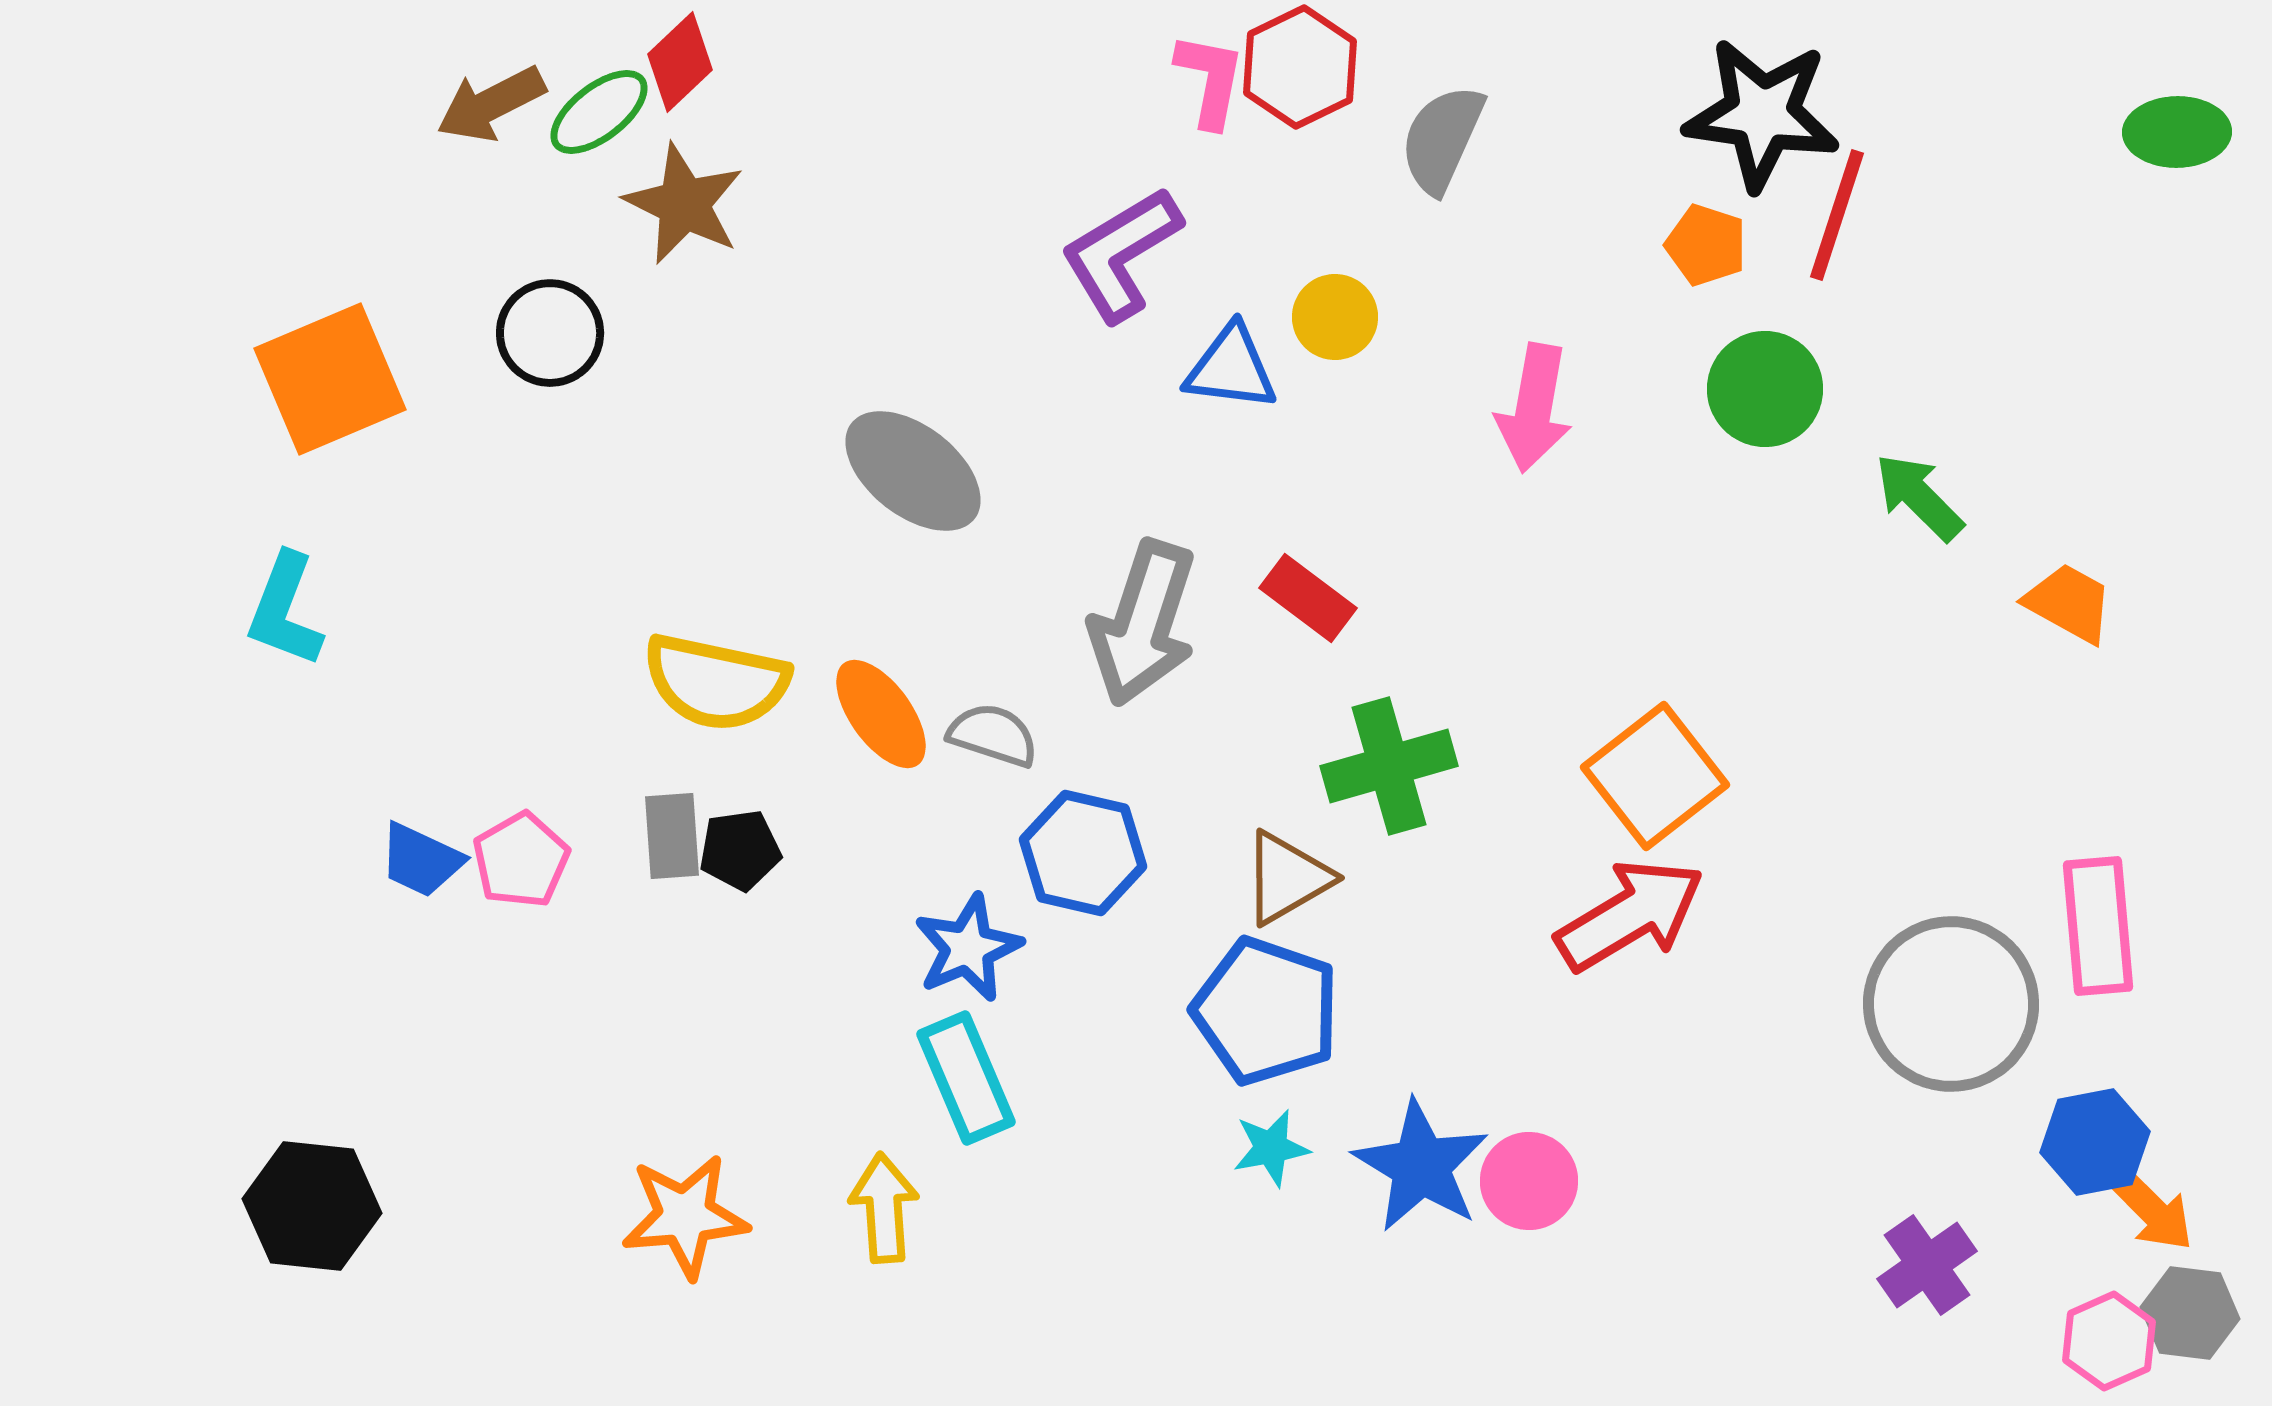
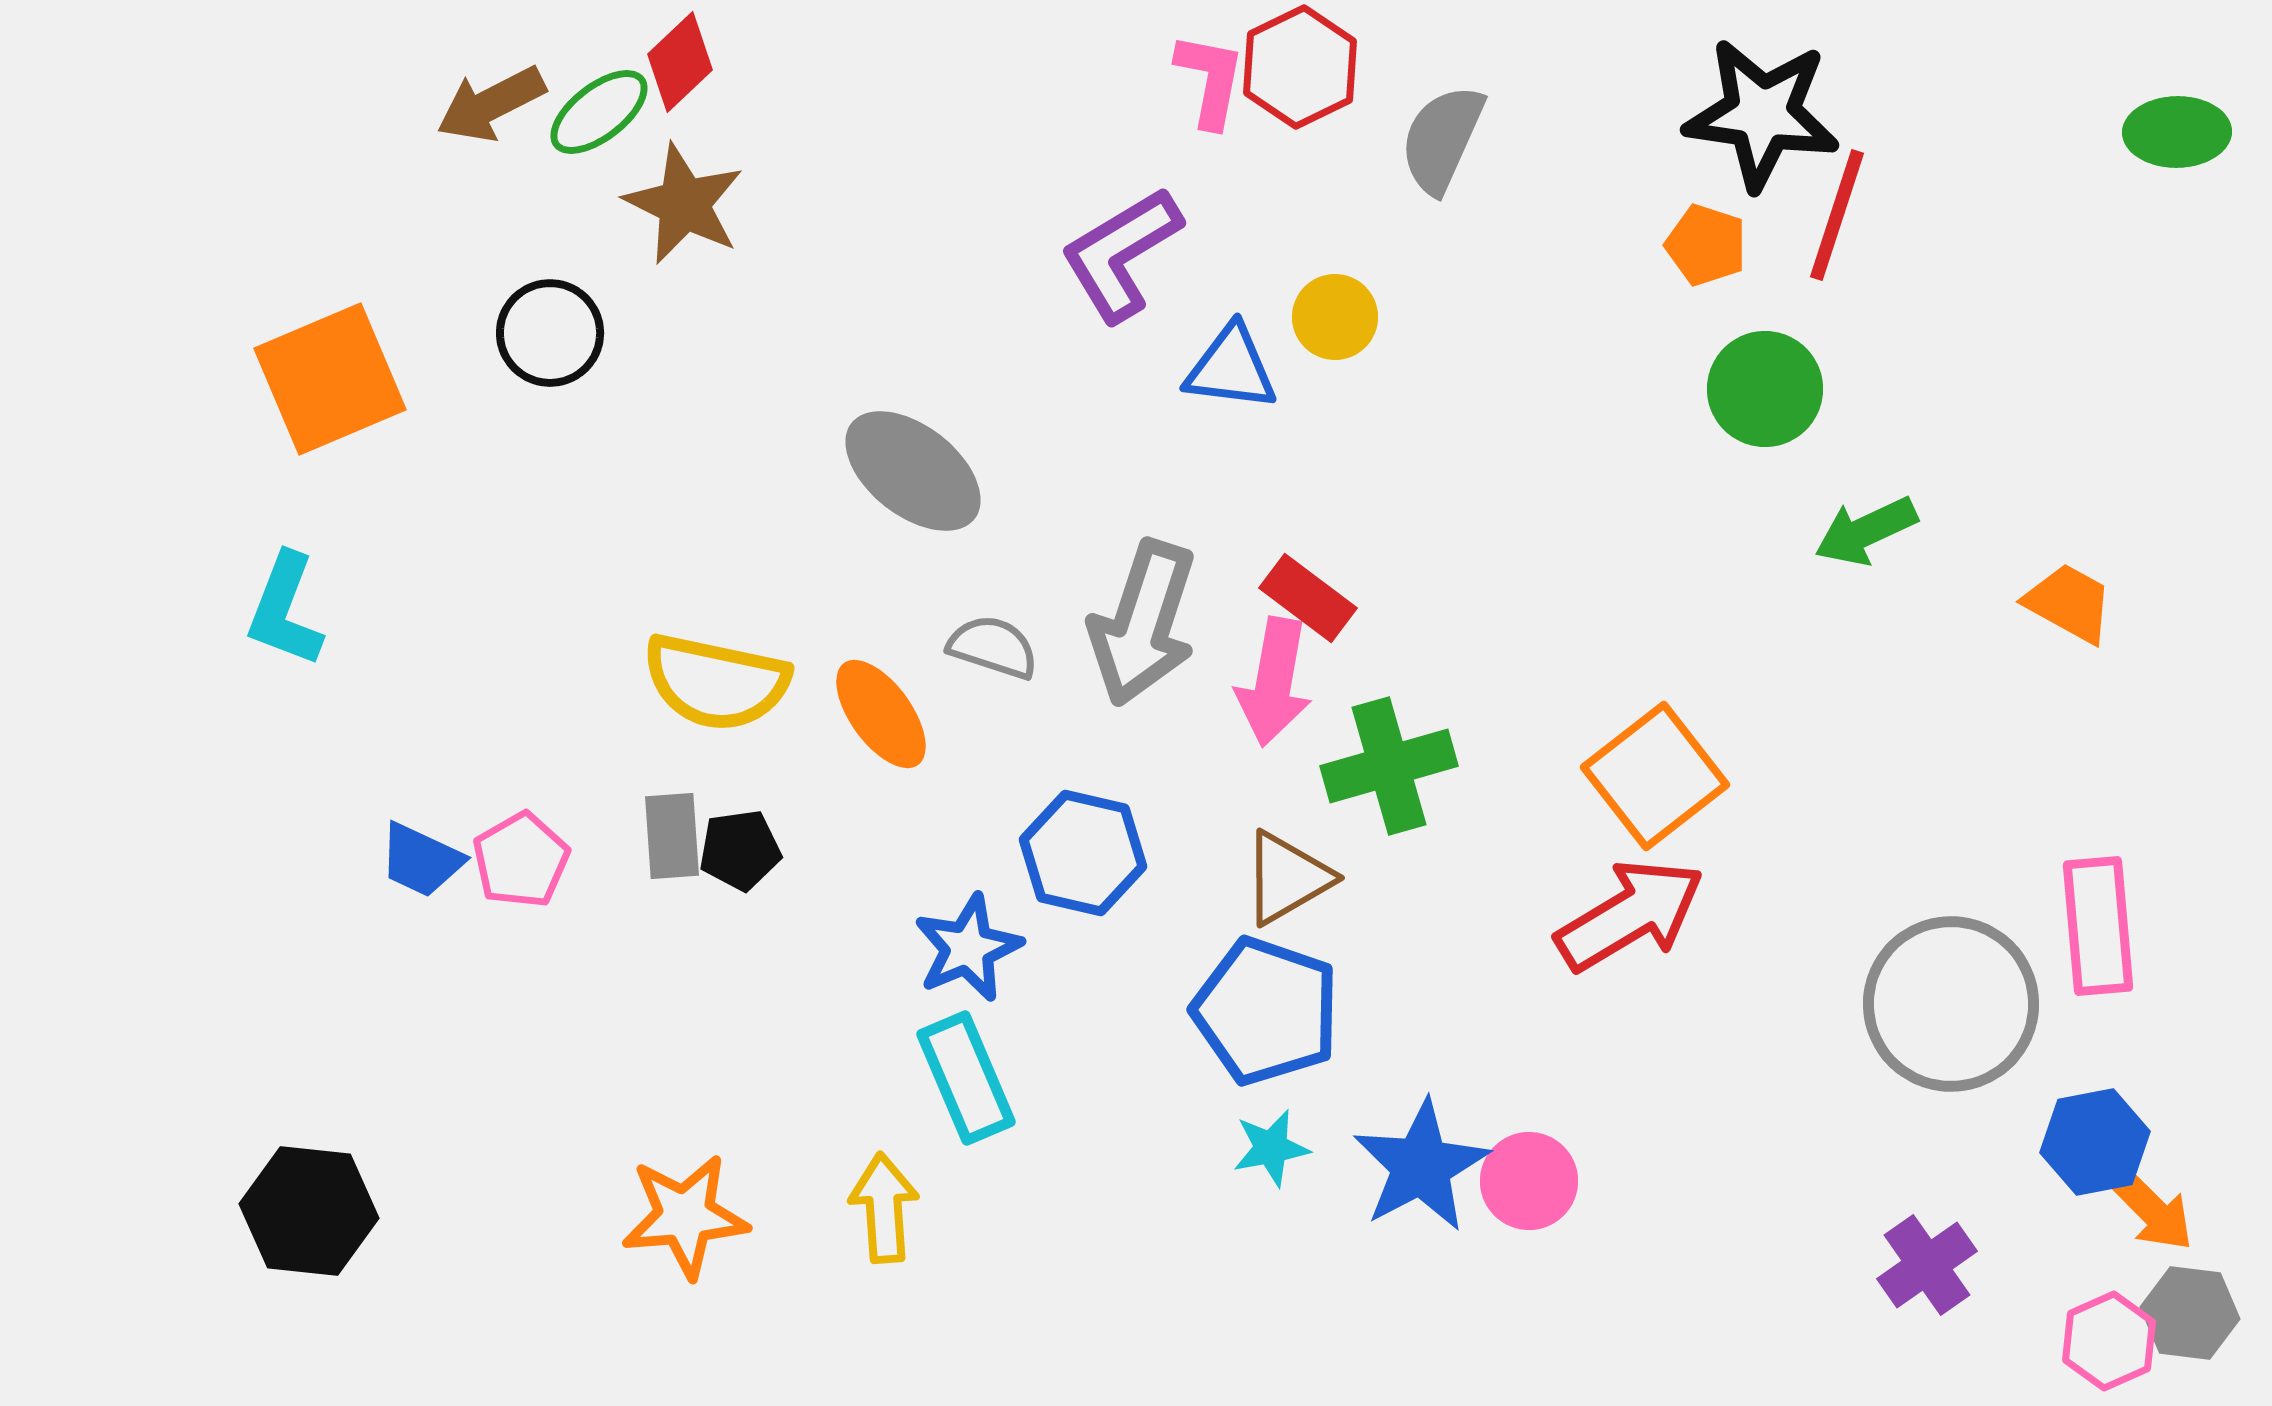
pink arrow at (1534, 408): moved 260 px left, 274 px down
green arrow at (1919, 497): moved 53 px left, 34 px down; rotated 70 degrees counterclockwise
gray semicircle at (993, 735): moved 88 px up
blue star at (1421, 1166): rotated 13 degrees clockwise
black hexagon at (312, 1206): moved 3 px left, 5 px down
